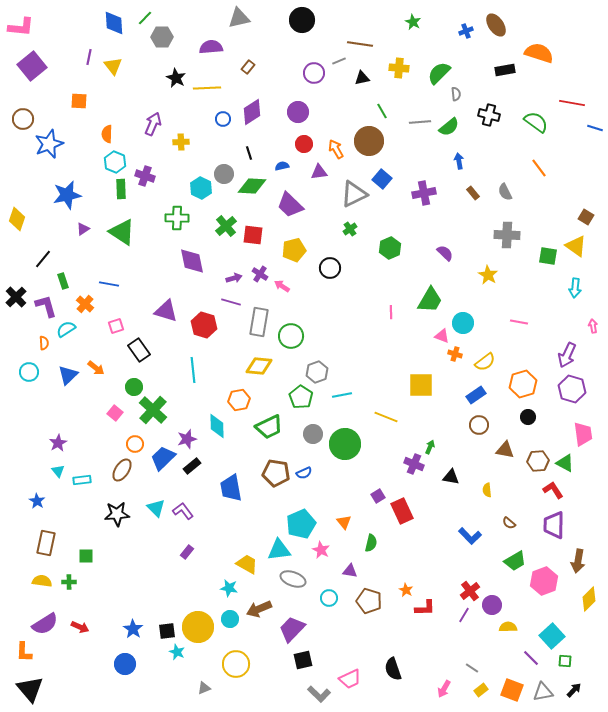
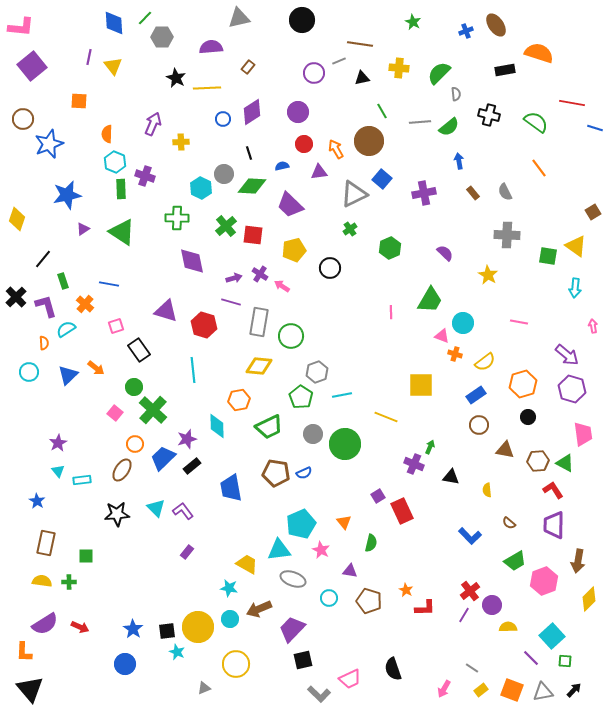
brown square at (586, 217): moved 7 px right, 5 px up; rotated 28 degrees clockwise
purple arrow at (567, 355): rotated 75 degrees counterclockwise
